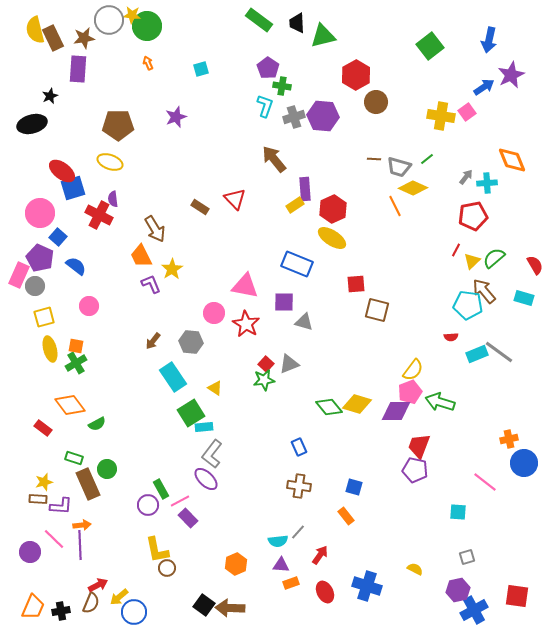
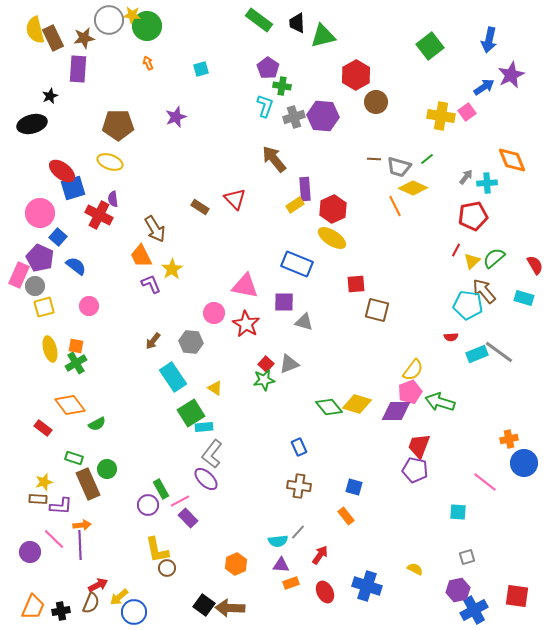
yellow square at (44, 317): moved 10 px up
